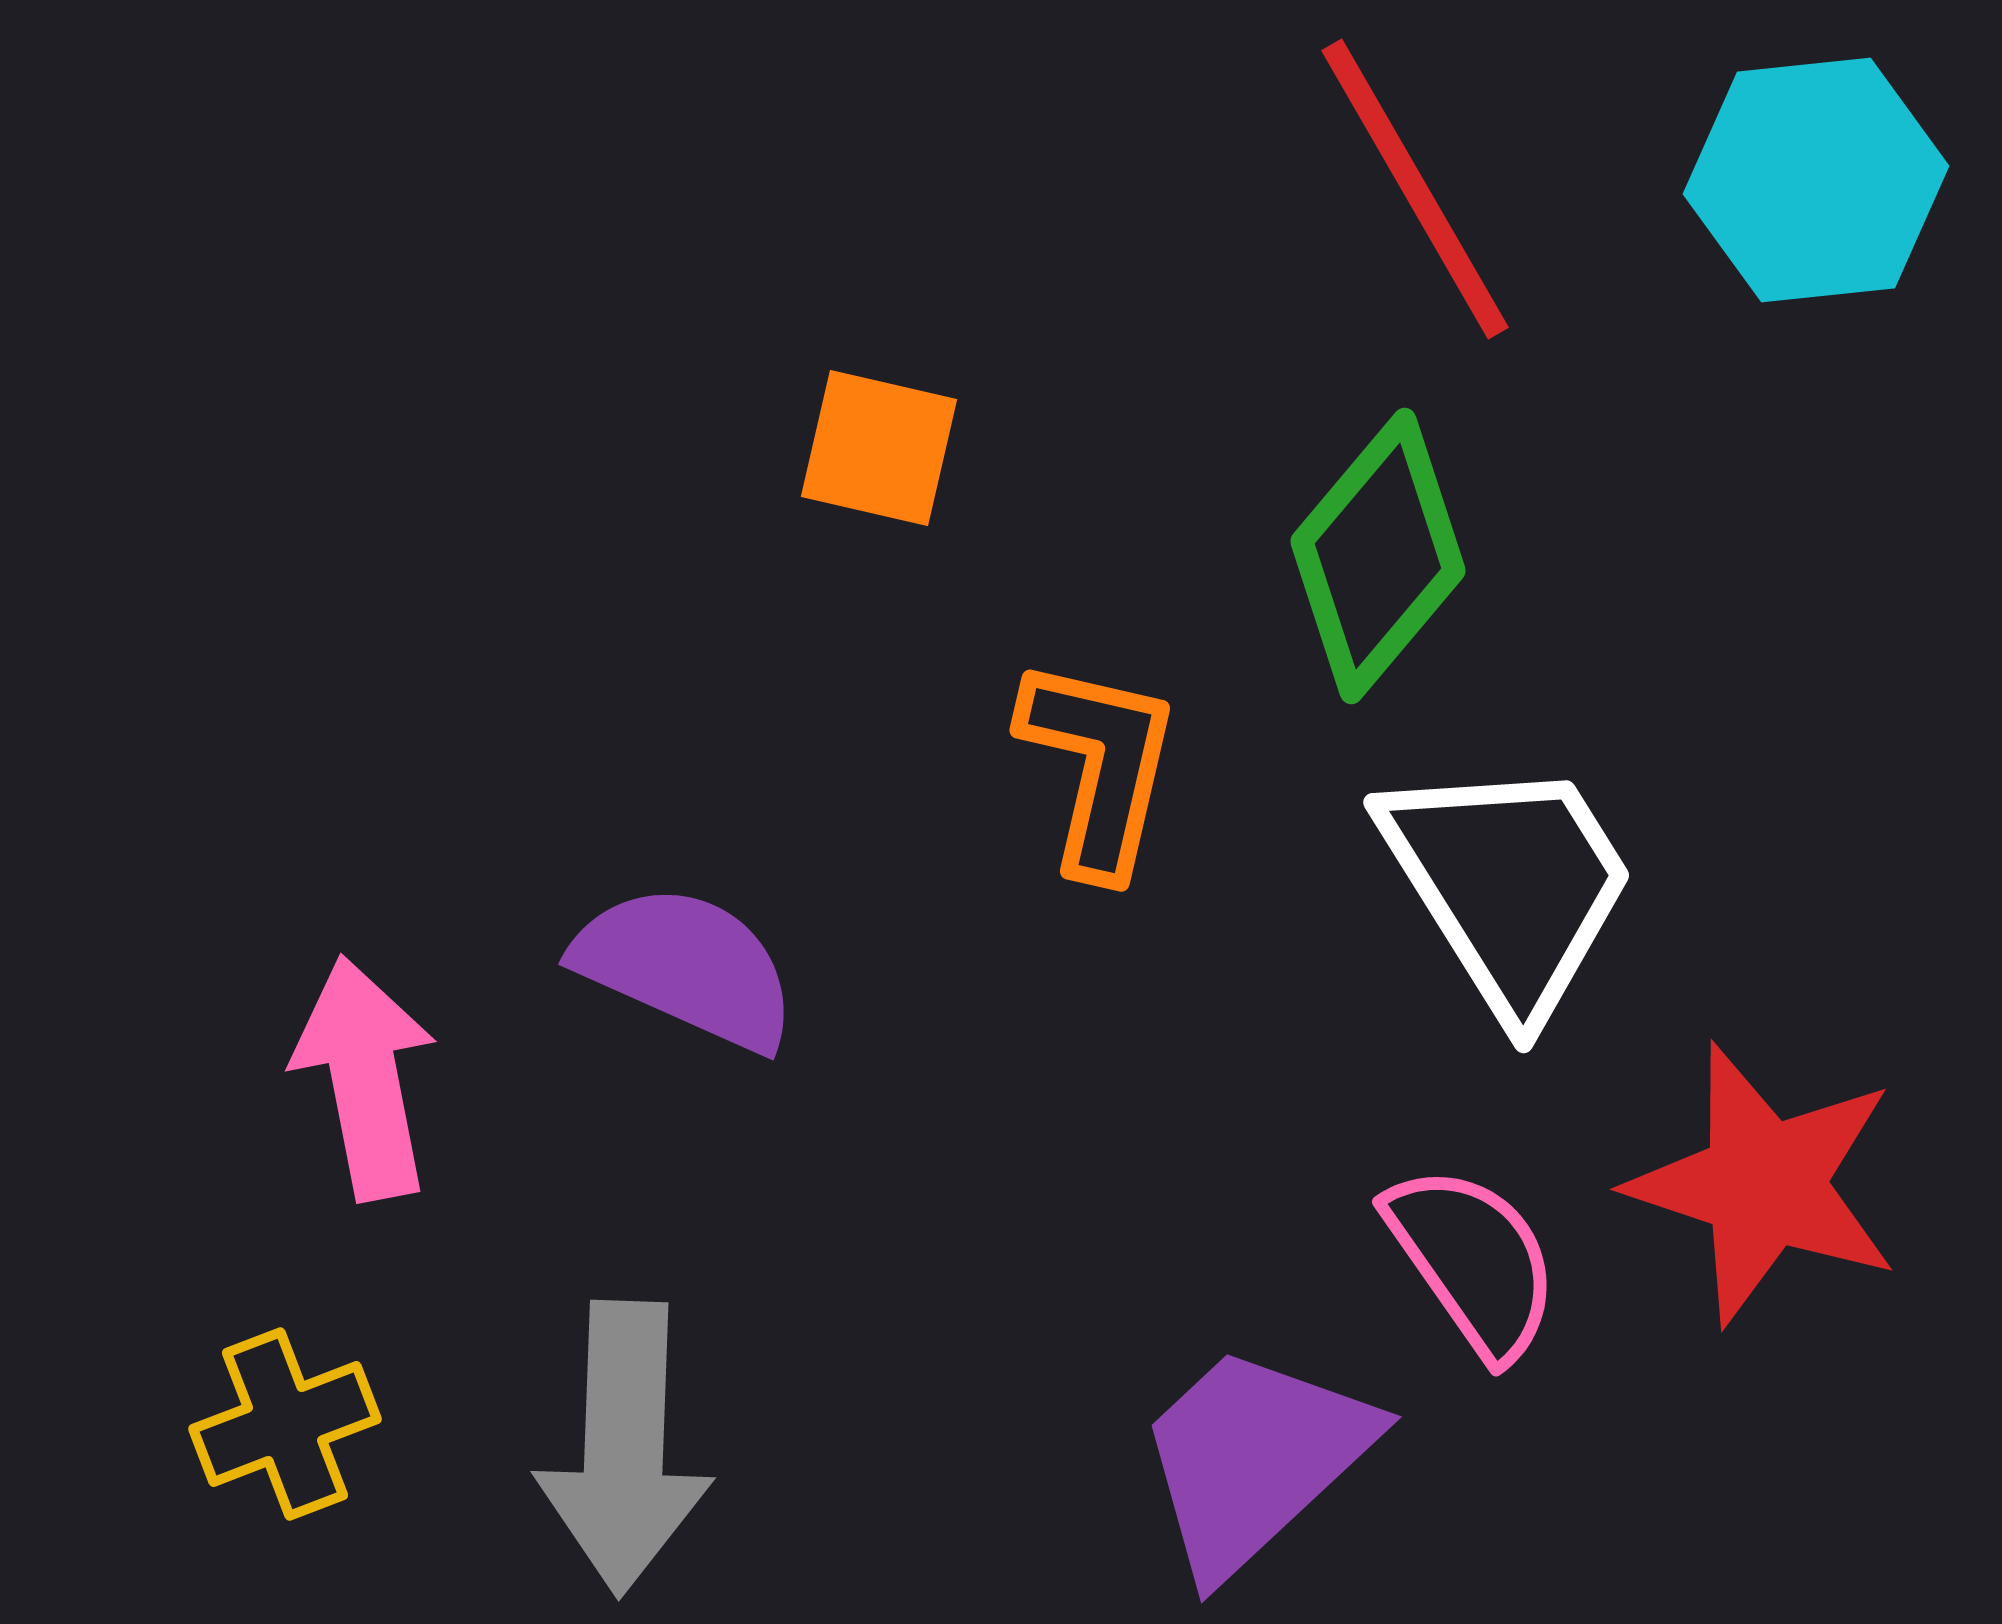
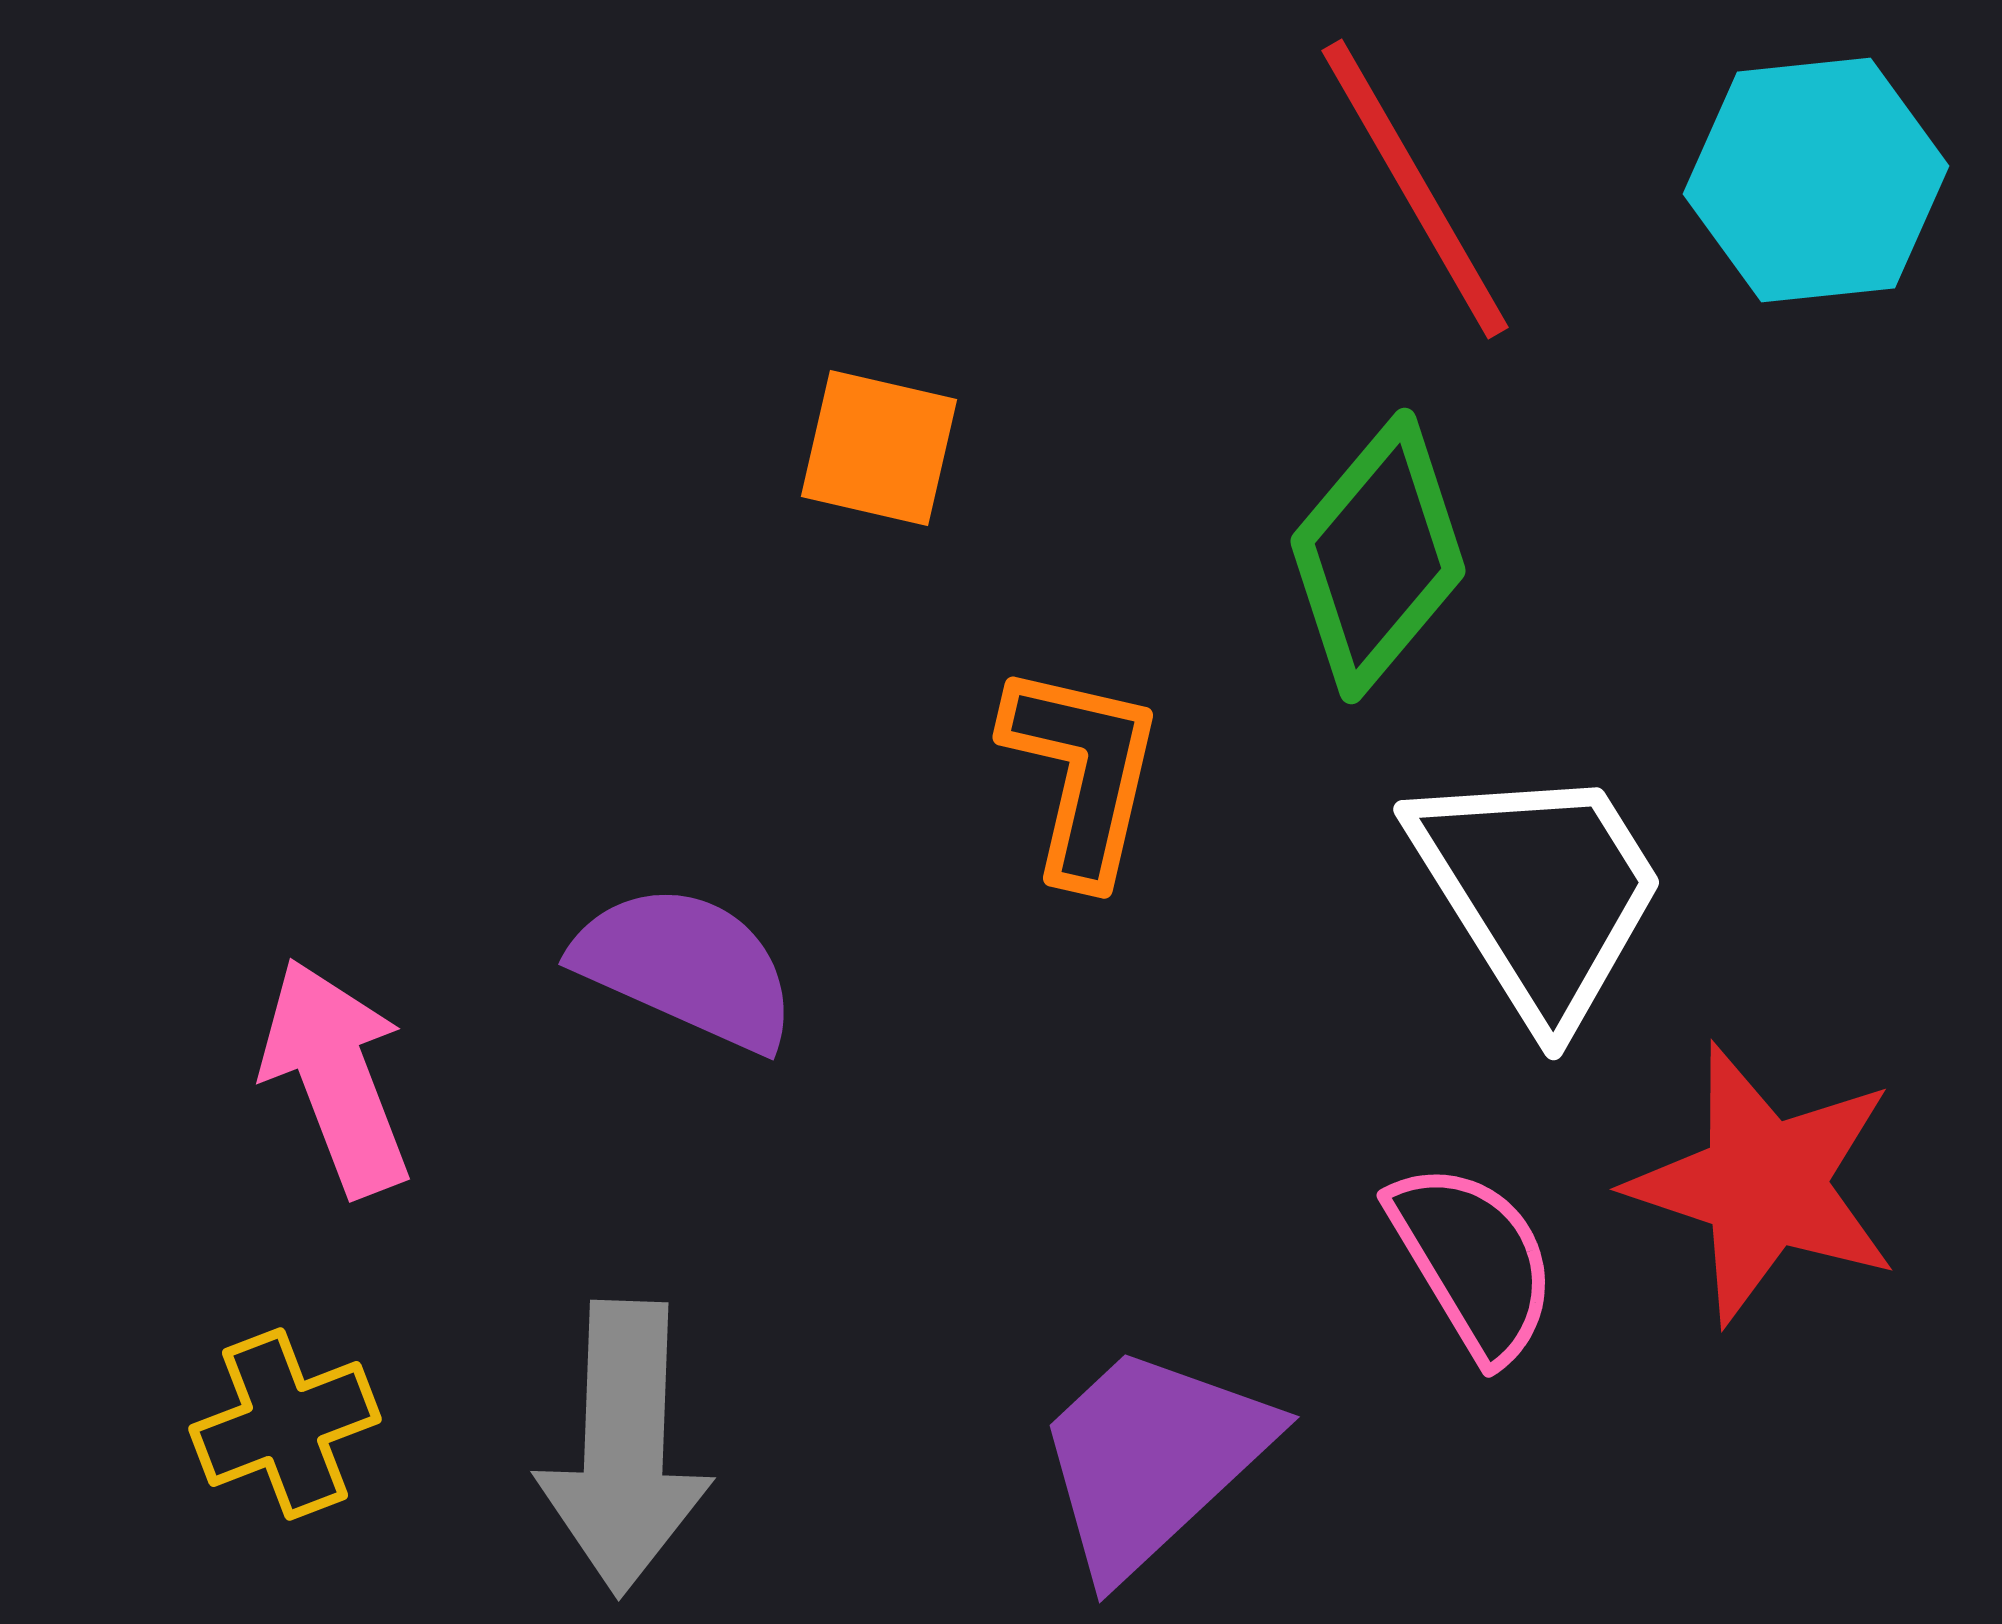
orange L-shape: moved 17 px left, 7 px down
white trapezoid: moved 30 px right, 7 px down
pink arrow: moved 29 px left, 1 px up; rotated 10 degrees counterclockwise
pink semicircle: rotated 4 degrees clockwise
purple trapezoid: moved 102 px left
